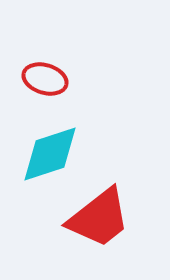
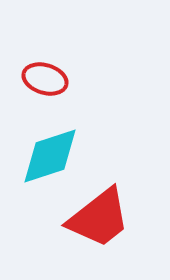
cyan diamond: moved 2 px down
